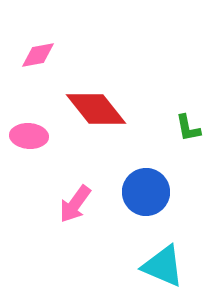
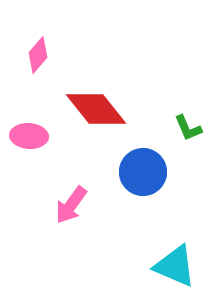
pink diamond: rotated 39 degrees counterclockwise
green L-shape: rotated 12 degrees counterclockwise
blue circle: moved 3 px left, 20 px up
pink arrow: moved 4 px left, 1 px down
cyan triangle: moved 12 px right
